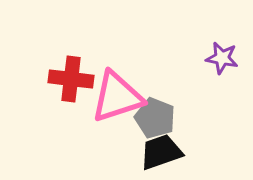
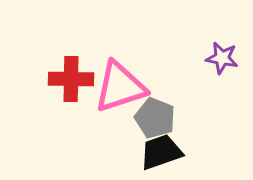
red cross: rotated 6 degrees counterclockwise
pink triangle: moved 3 px right, 10 px up
